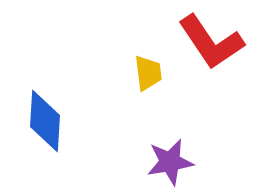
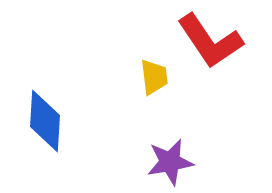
red L-shape: moved 1 px left, 1 px up
yellow trapezoid: moved 6 px right, 4 px down
